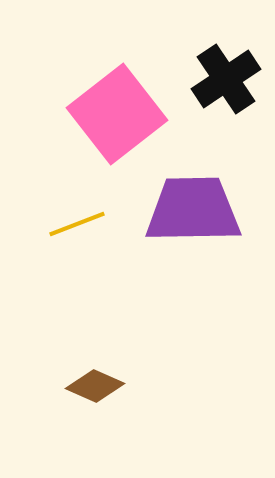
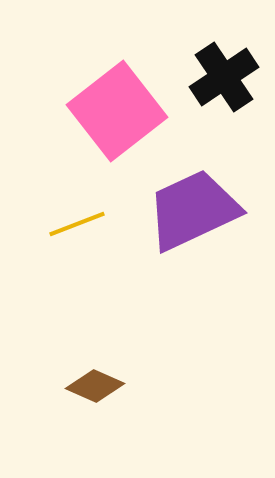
black cross: moved 2 px left, 2 px up
pink square: moved 3 px up
purple trapezoid: rotated 24 degrees counterclockwise
